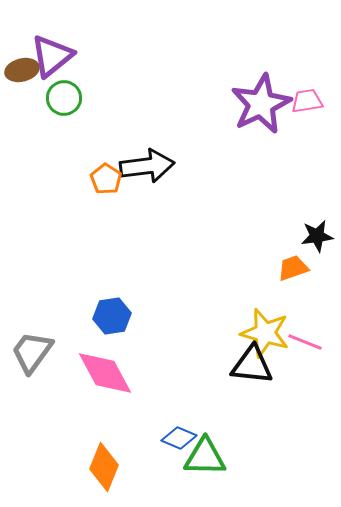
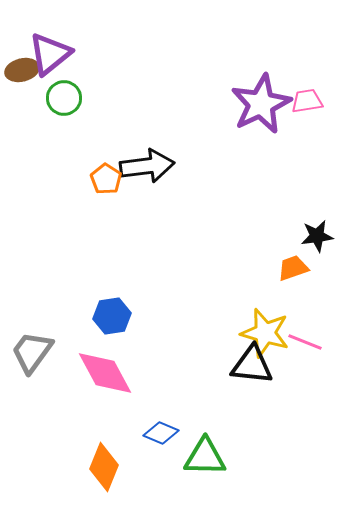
purple triangle: moved 2 px left, 2 px up
blue diamond: moved 18 px left, 5 px up
